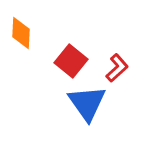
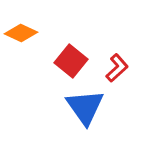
orange diamond: rotated 68 degrees counterclockwise
blue triangle: moved 2 px left, 4 px down
